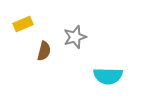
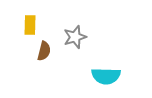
yellow rectangle: moved 7 px right, 1 px down; rotated 66 degrees counterclockwise
cyan semicircle: moved 2 px left
